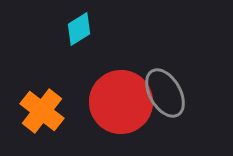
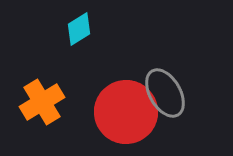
red circle: moved 5 px right, 10 px down
orange cross: moved 9 px up; rotated 21 degrees clockwise
